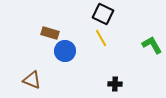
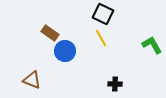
brown rectangle: rotated 18 degrees clockwise
